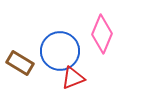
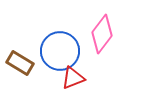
pink diamond: rotated 15 degrees clockwise
